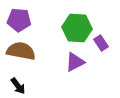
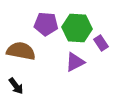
purple pentagon: moved 27 px right, 4 px down
black arrow: moved 2 px left
